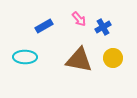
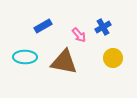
pink arrow: moved 16 px down
blue rectangle: moved 1 px left
brown triangle: moved 15 px left, 2 px down
